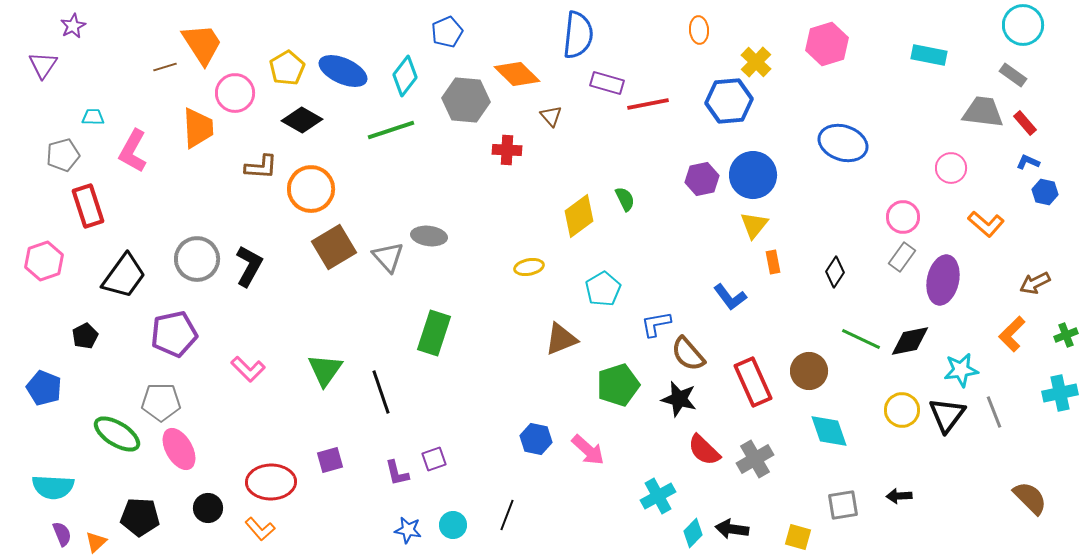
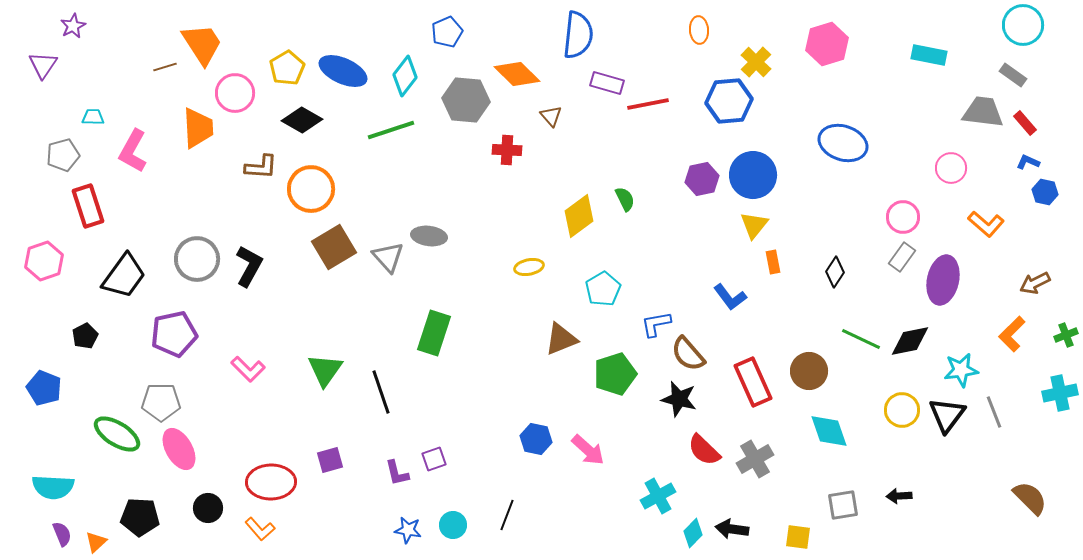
green pentagon at (618, 385): moved 3 px left, 11 px up
yellow square at (798, 537): rotated 8 degrees counterclockwise
